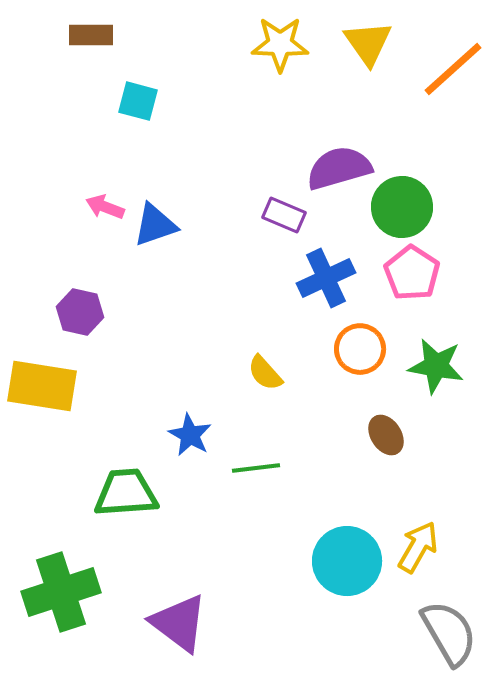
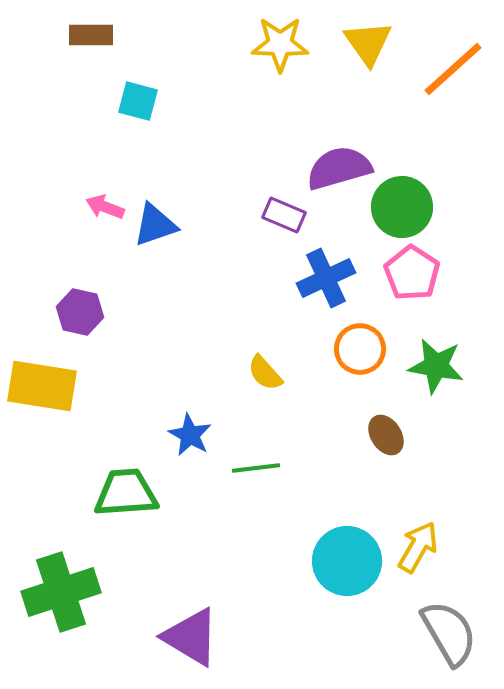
purple triangle: moved 12 px right, 14 px down; rotated 6 degrees counterclockwise
